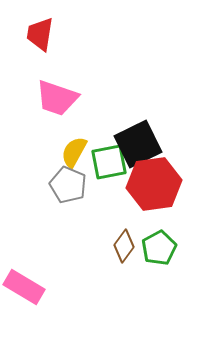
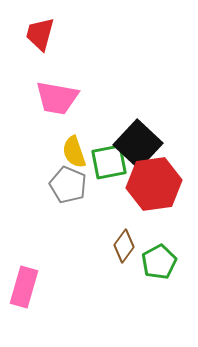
red trapezoid: rotated 6 degrees clockwise
pink trapezoid: rotated 9 degrees counterclockwise
black square: rotated 21 degrees counterclockwise
yellow semicircle: rotated 48 degrees counterclockwise
green pentagon: moved 14 px down
pink rectangle: rotated 75 degrees clockwise
